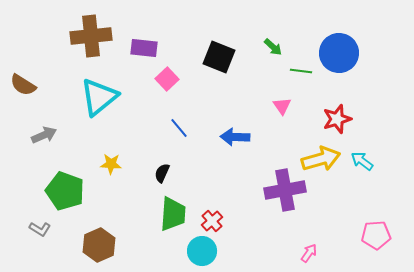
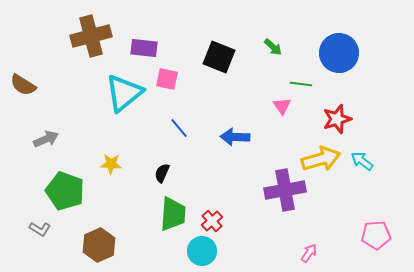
brown cross: rotated 9 degrees counterclockwise
green line: moved 13 px down
pink square: rotated 35 degrees counterclockwise
cyan triangle: moved 25 px right, 4 px up
gray arrow: moved 2 px right, 4 px down
